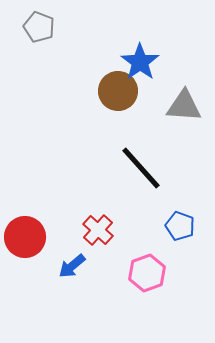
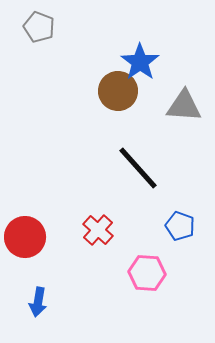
black line: moved 3 px left
blue arrow: moved 34 px left, 36 px down; rotated 40 degrees counterclockwise
pink hexagon: rotated 24 degrees clockwise
